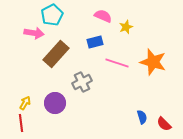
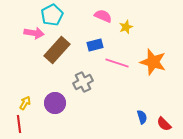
blue rectangle: moved 3 px down
brown rectangle: moved 1 px right, 4 px up
gray cross: moved 1 px right
red line: moved 2 px left, 1 px down
